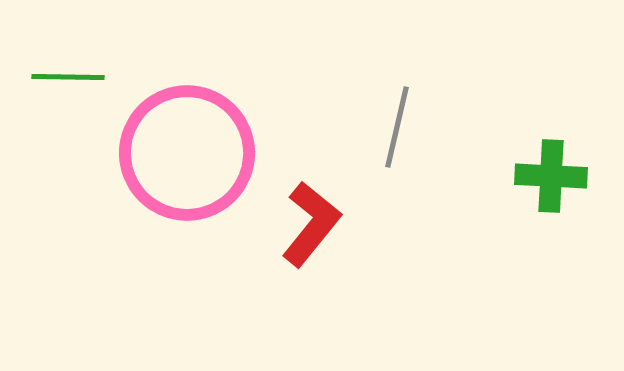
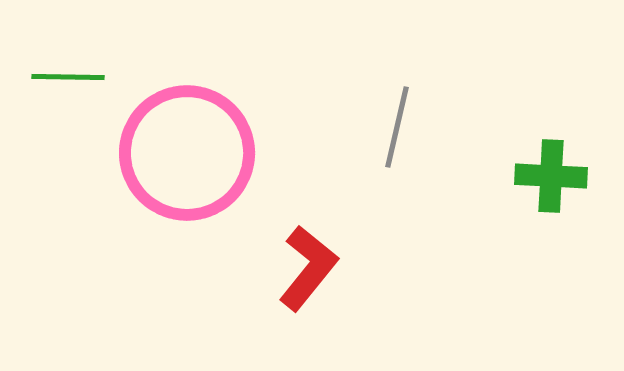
red L-shape: moved 3 px left, 44 px down
